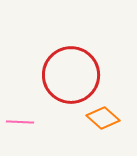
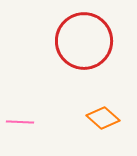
red circle: moved 13 px right, 34 px up
